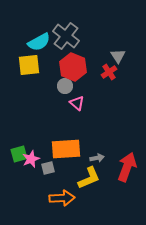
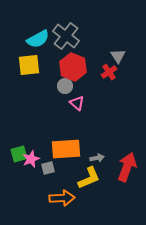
cyan semicircle: moved 1 px left, 3 px up
